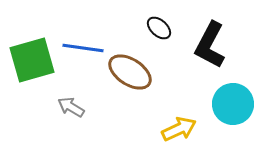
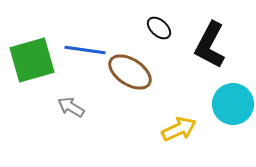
blue line: moved 2 px right, 2 px down
